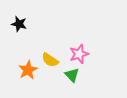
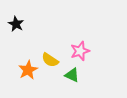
black star: moved 3 px left; rotated 14 degrees clockwise
pink star: moved 1 px right, 3 px up
green triangle: rotated 21 degrees counterclockwise
